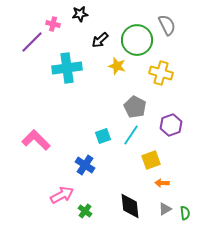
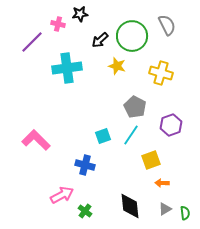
pink cross: moved 5 px right
green circle: moved 5 px left, 4 px up
blue cross: rotated 18 degrees counterclockwise
